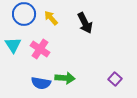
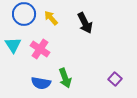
green arrow: rotated 66 degrees clockwise
